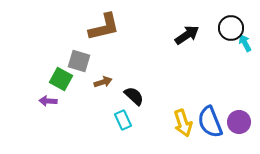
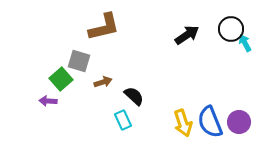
black circle: moved 1 px down
green square: rotated 20 degrees clockwise
